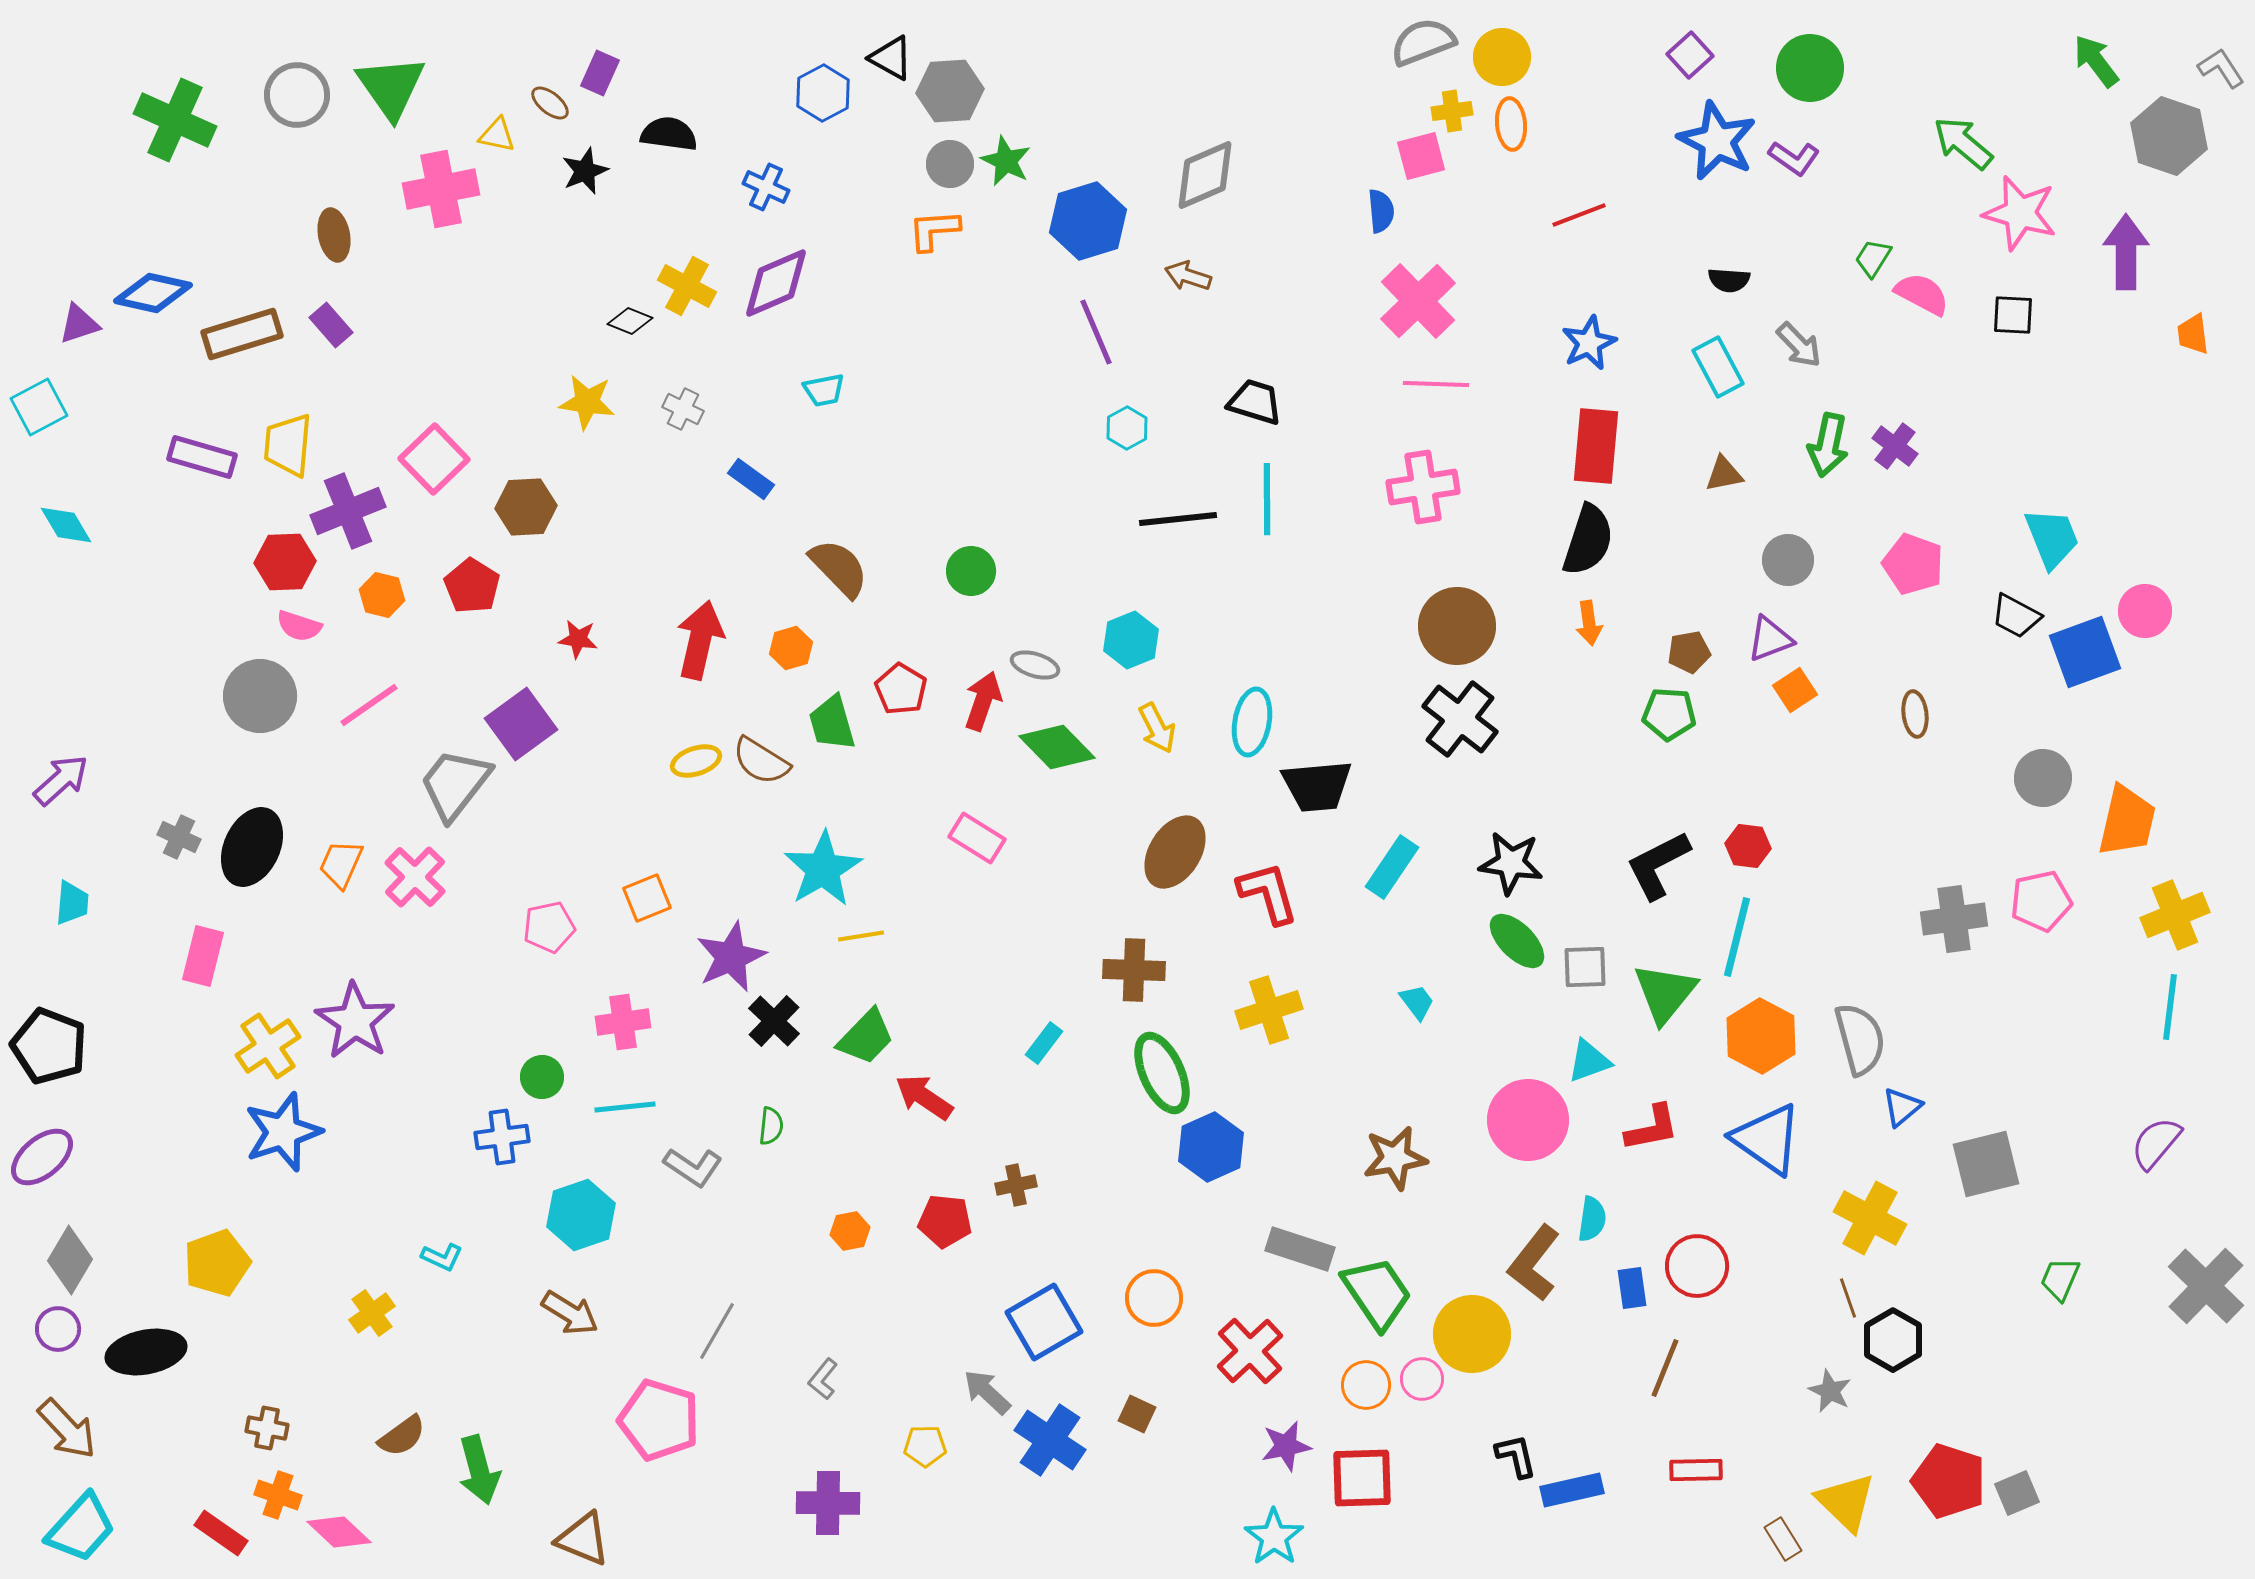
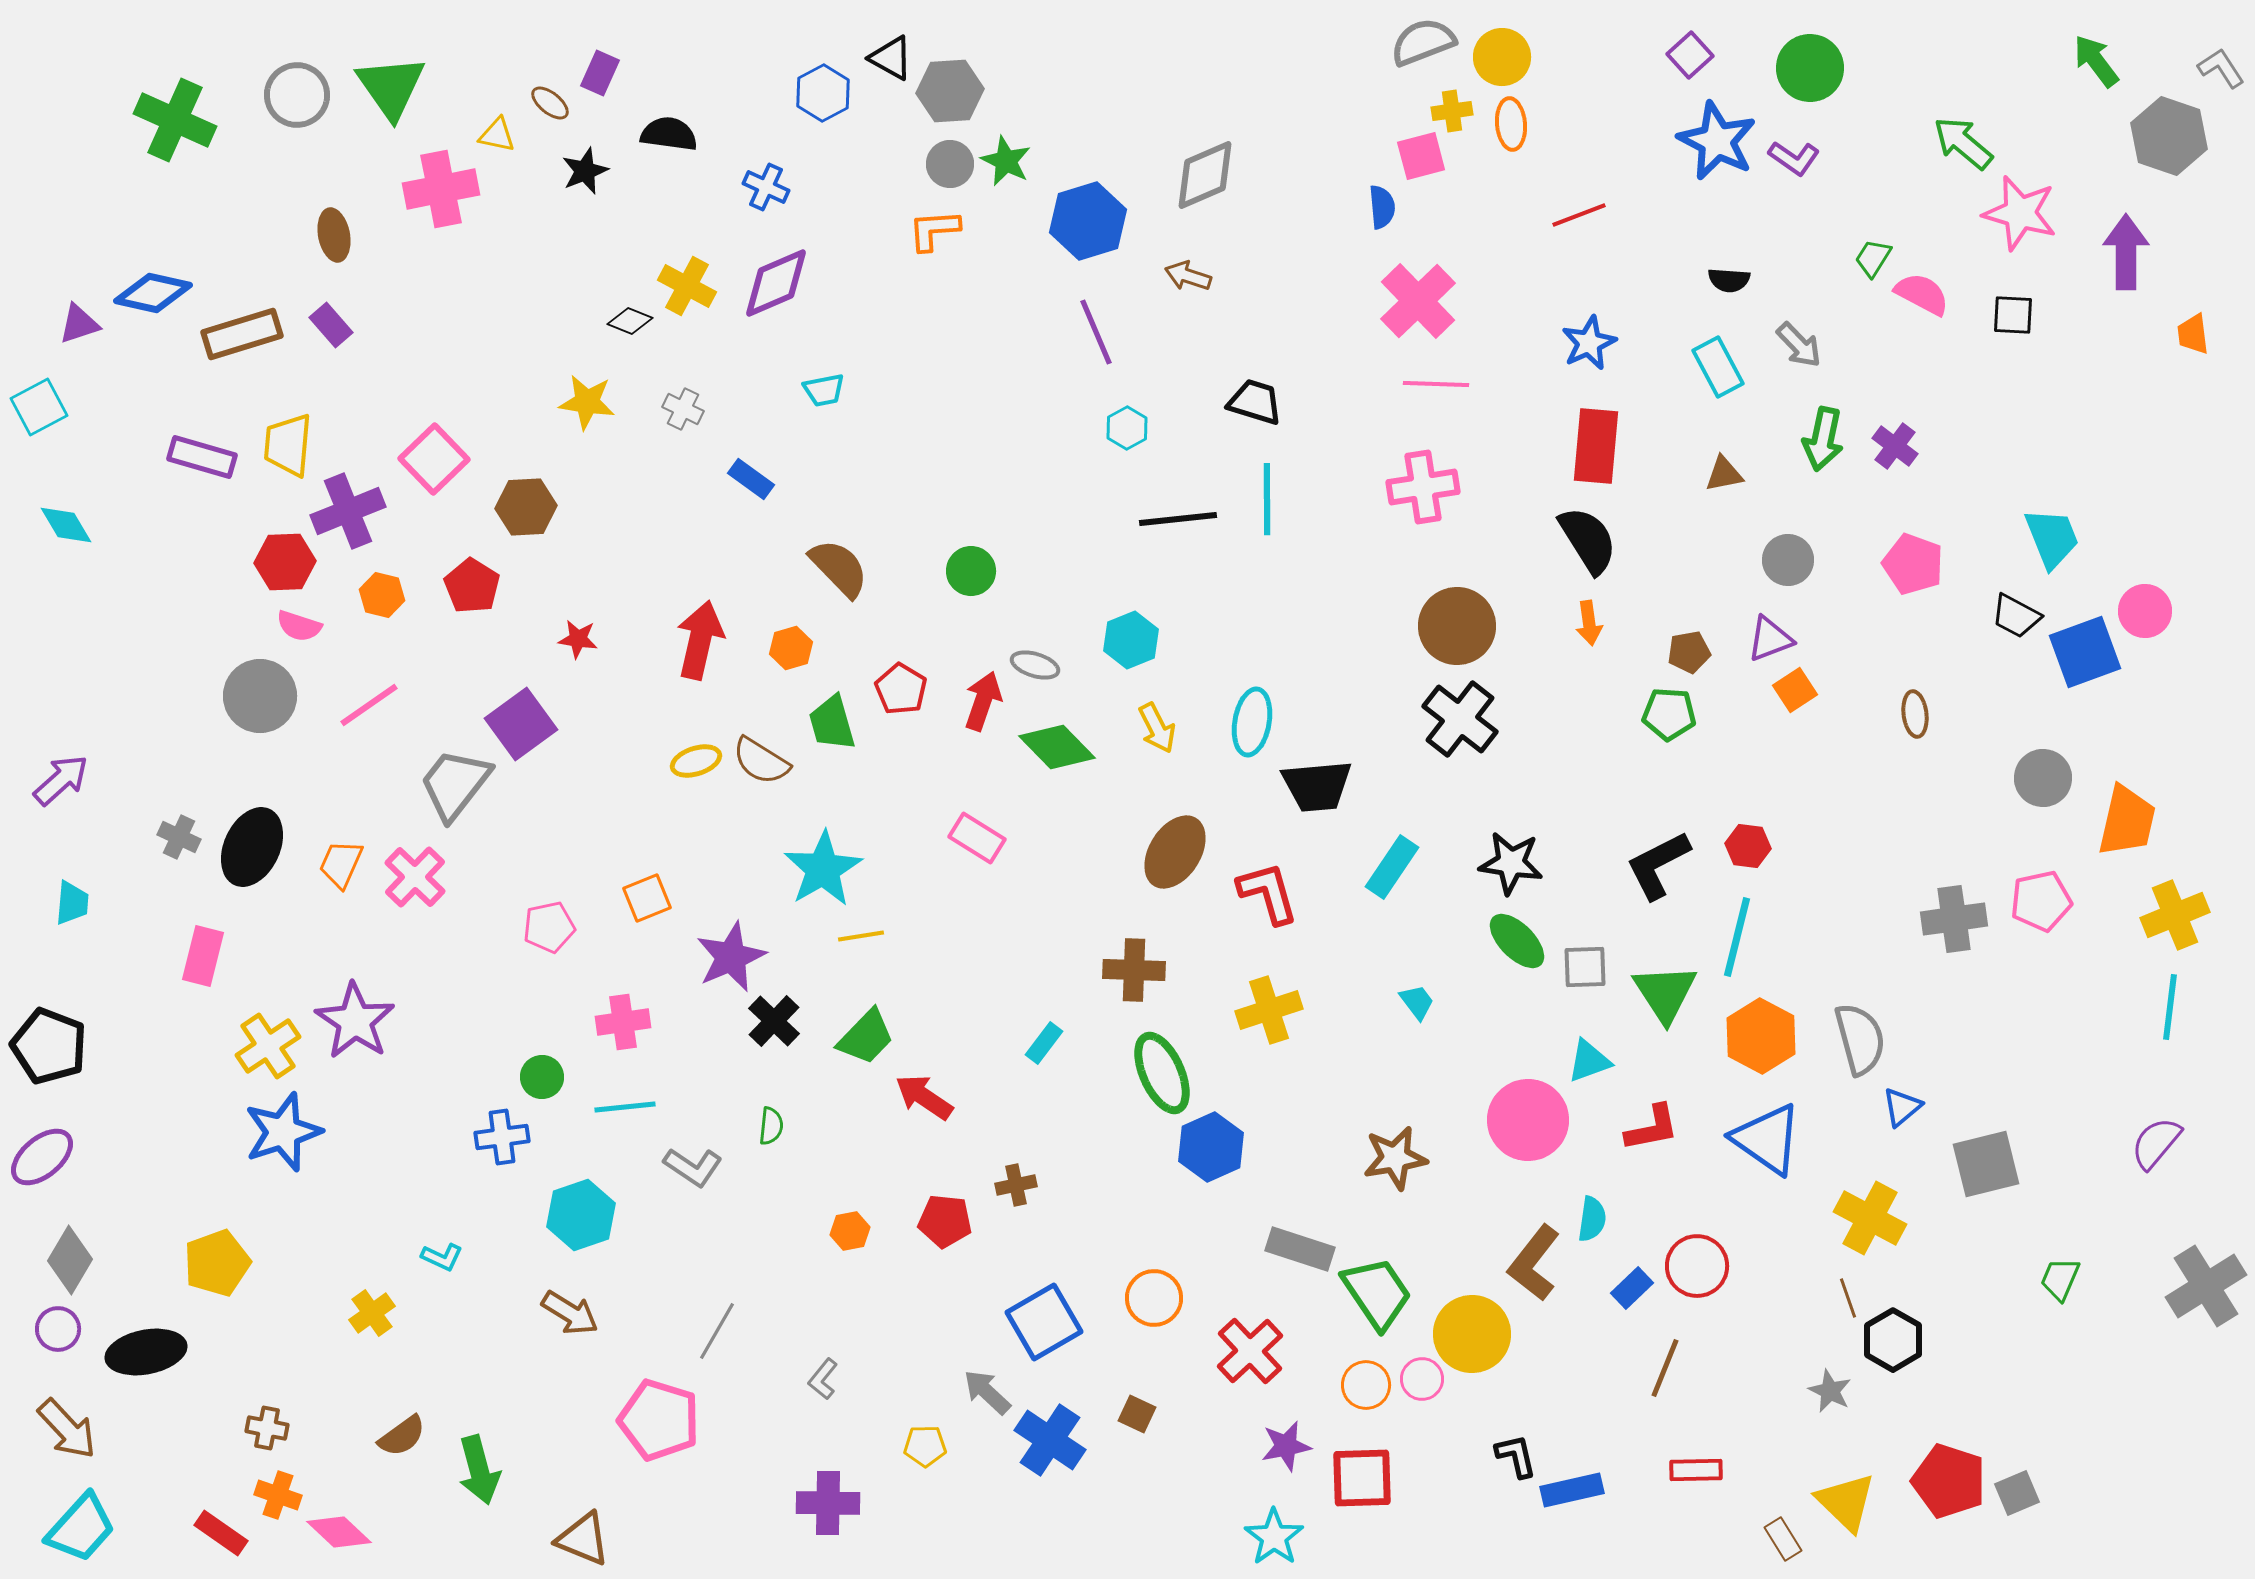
blue semicircle at (1381, 211): moved 1 px right, 4 px up
green arrow at (1828, 445): moved 5 px left, 6 px up
black semicircle at (1588, 540): rotated 50 degrees counterclockwise
green triangle at (1665, 993): rotated 12 degrees counterclockwise
gray cross at (2206, 1286): rotated 14 degrees clockwise
blue rectangle at (1632, 1288): rotated 54 degrees clockwise
